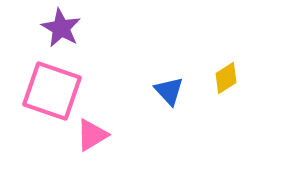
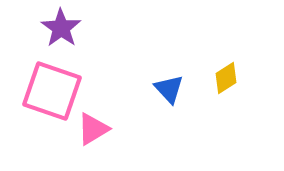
purple star: rotated 6 degrees clockwise
blue triangle: moved 2 px up
pink triangle: moved 1 px right, 6 px up
